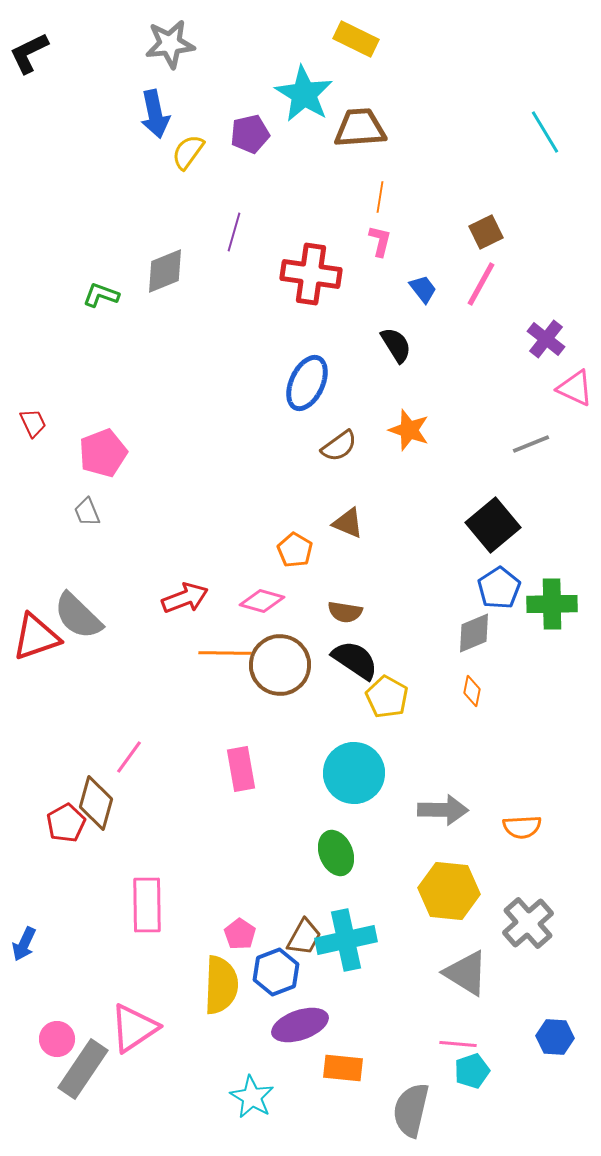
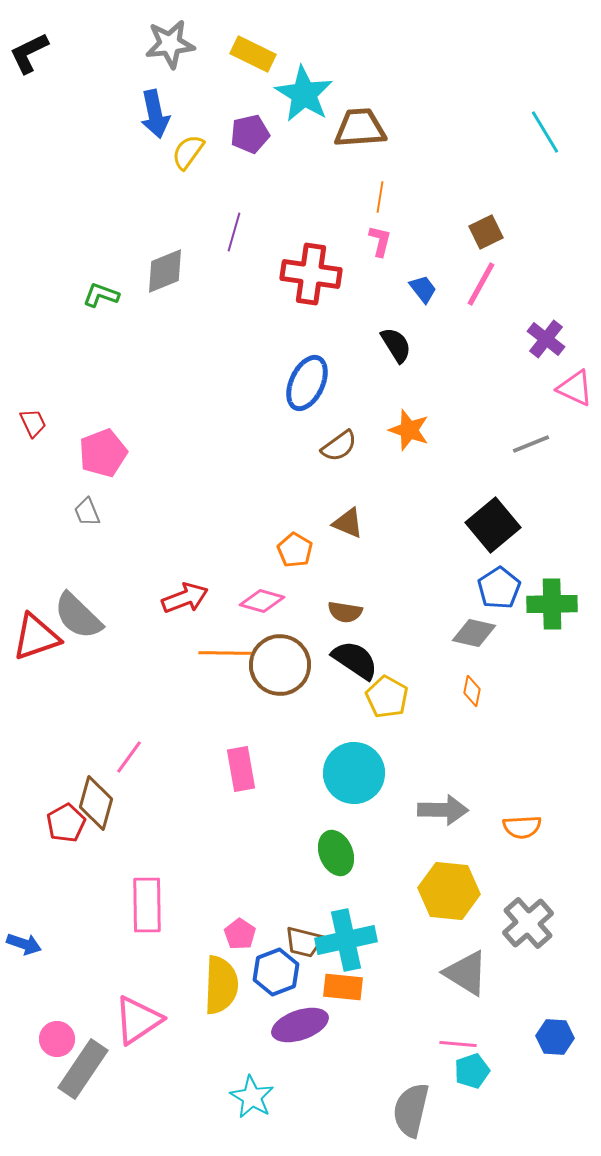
yellow rectangle at (356, 39): moved 103 px left, 15 px down
gray diamond at (474, 633): rotated 36 degrees clockwise
brown trapezoid at (304, 937): moved 5 px down; rotated 75 degrees clockwise
blue arrow at (24, 944): rotated 96 degrees counterclockwise
pink triangle at (134, 1028): moved 4 px right, 8 px up
orange rectangle at (343, 1068): moved 81 px up
